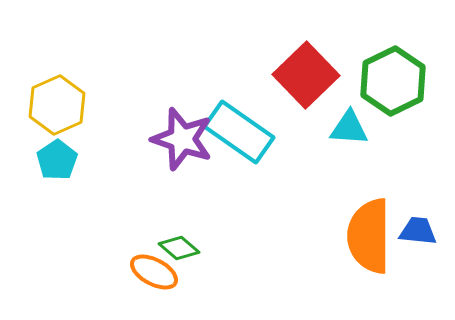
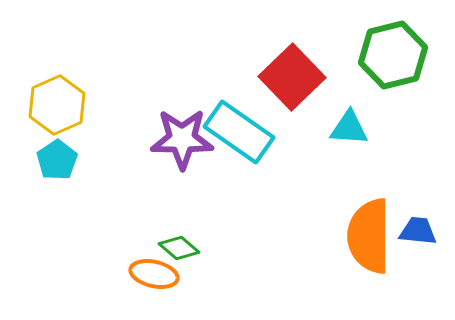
red square: moved 14 px left, 2 px down
green hexagon: moved 26 px up; rotated 12 degrees clockwise
purple star: rotated 18 degrees counterclockwise
orange ellipse: moved 2 px down; rotated 15 degrees counterclockwise
